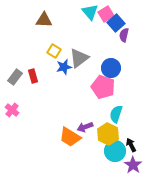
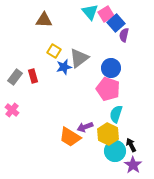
pink pentagon: moved 5 px right, 2 px down
